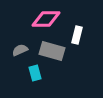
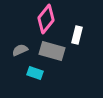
pink diamond: rotated 52 degrees counterclockwise
cyan rectangle: rotated 56 degrees counterclockwise
